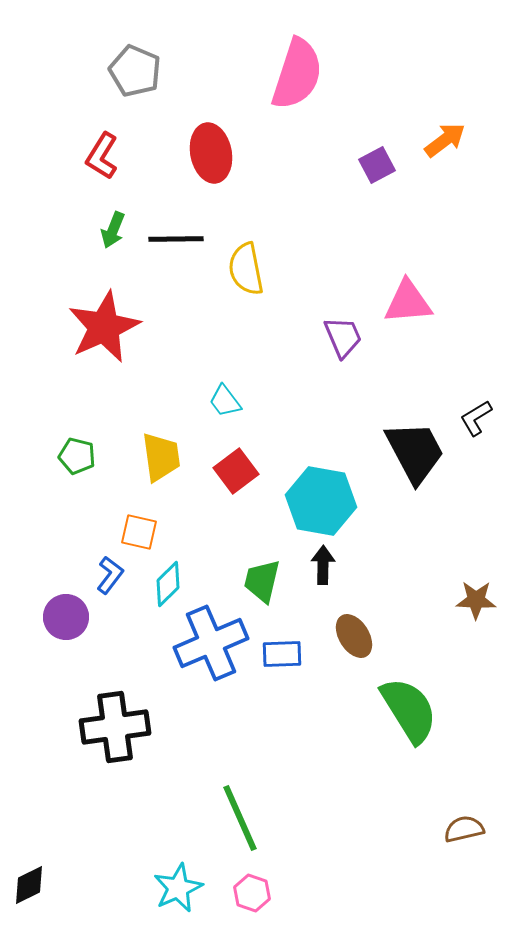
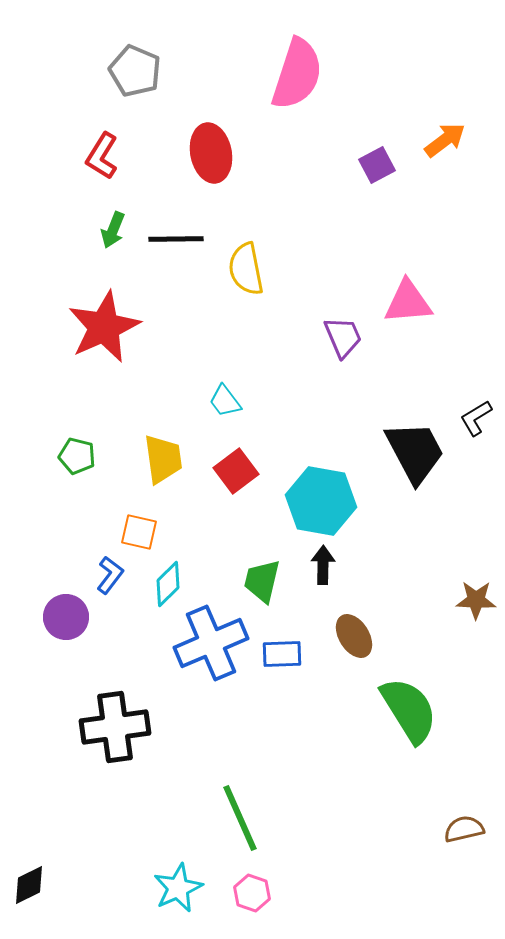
yellow trapezoid: moved 2 px right, 2 px down
